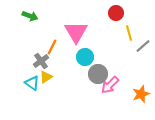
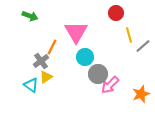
yellow line: moved 2 px down
cyan triangle: moved 1 px left, 2 px down
